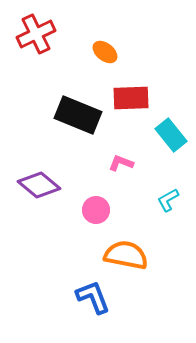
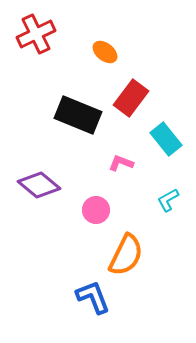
red rectangle: rotated 51 degrees counterclockwise
cyan rectangle: moved 5 px left, 4 px down
orange semicircle: rotated 105 degrees clockwise
